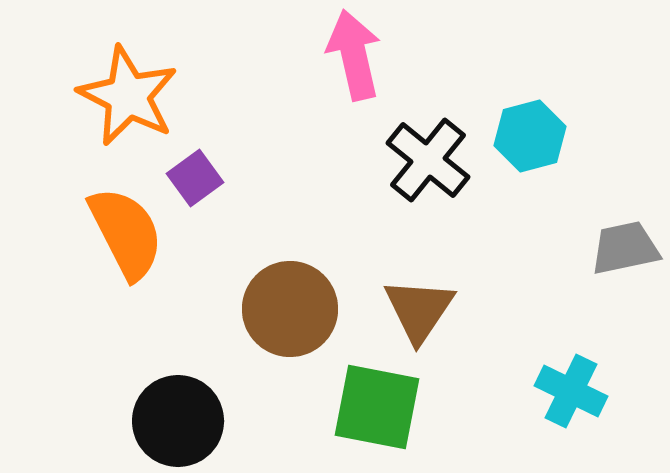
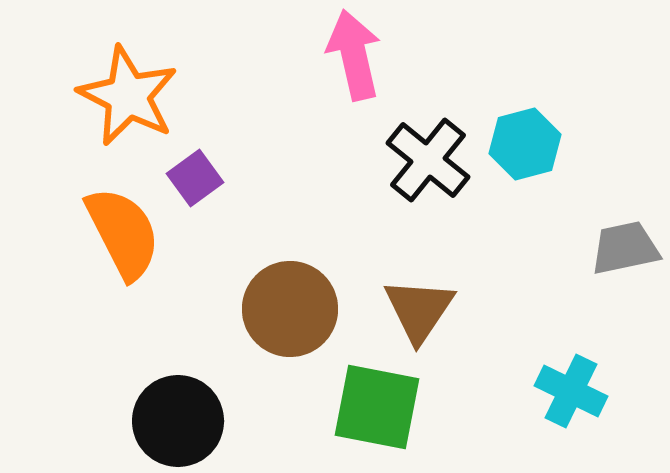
cyan hexagon: moved 5 px left, 8 px down
orange semicircle: moved 3 px left
